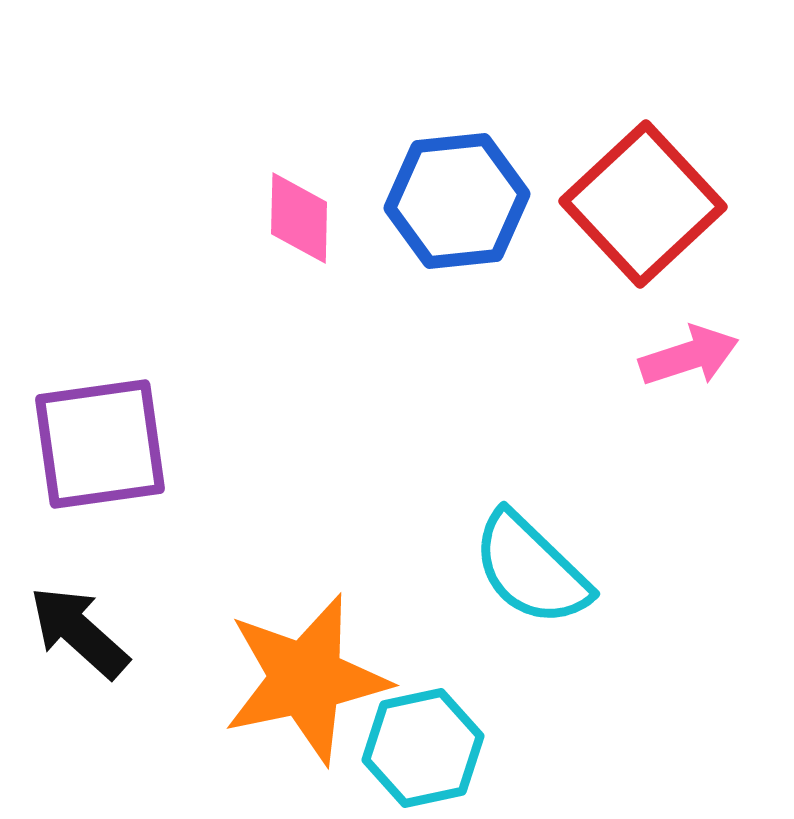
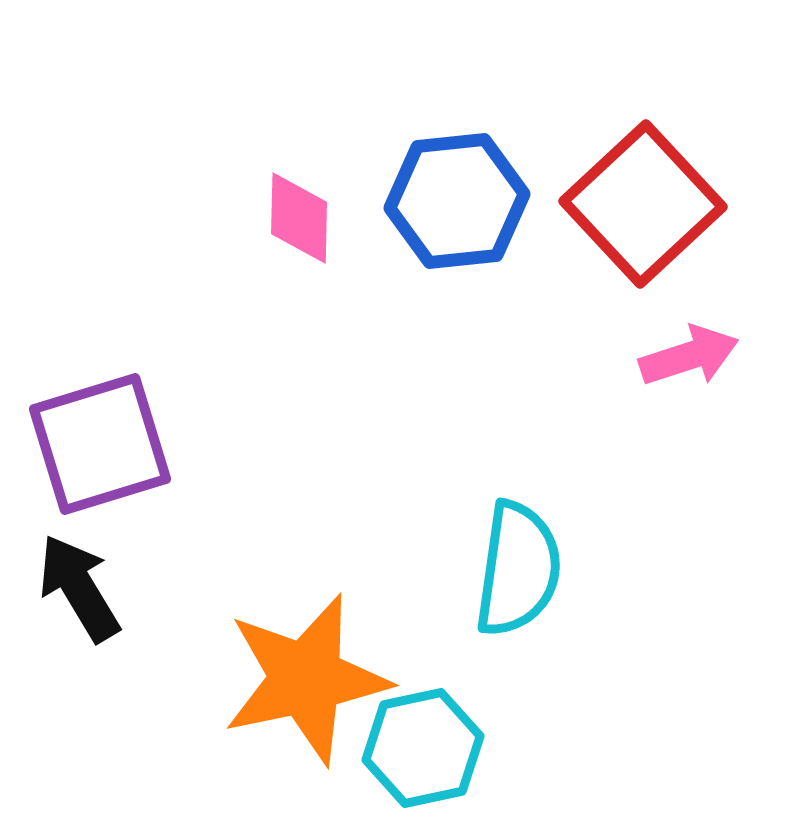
purple square: rotated 9 degrees counterclockwise
cyan semicircle: moved 13 px left; rotated 126 degrees counterclockwise
black arrow: moved 44 px up; rotated 17 degrees clockwise
